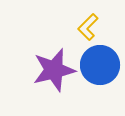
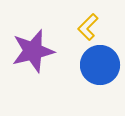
purple star: moved 21 px left, 19 px up
